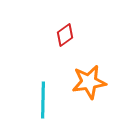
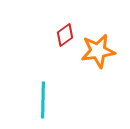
orange star: moved 9 px right, 31 px up
